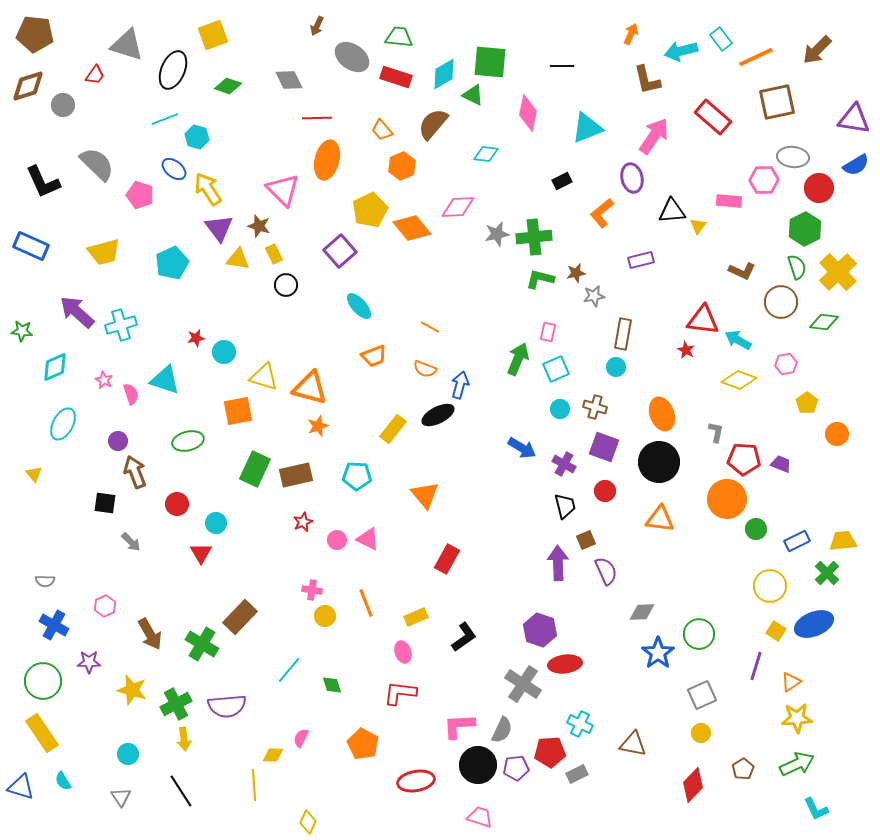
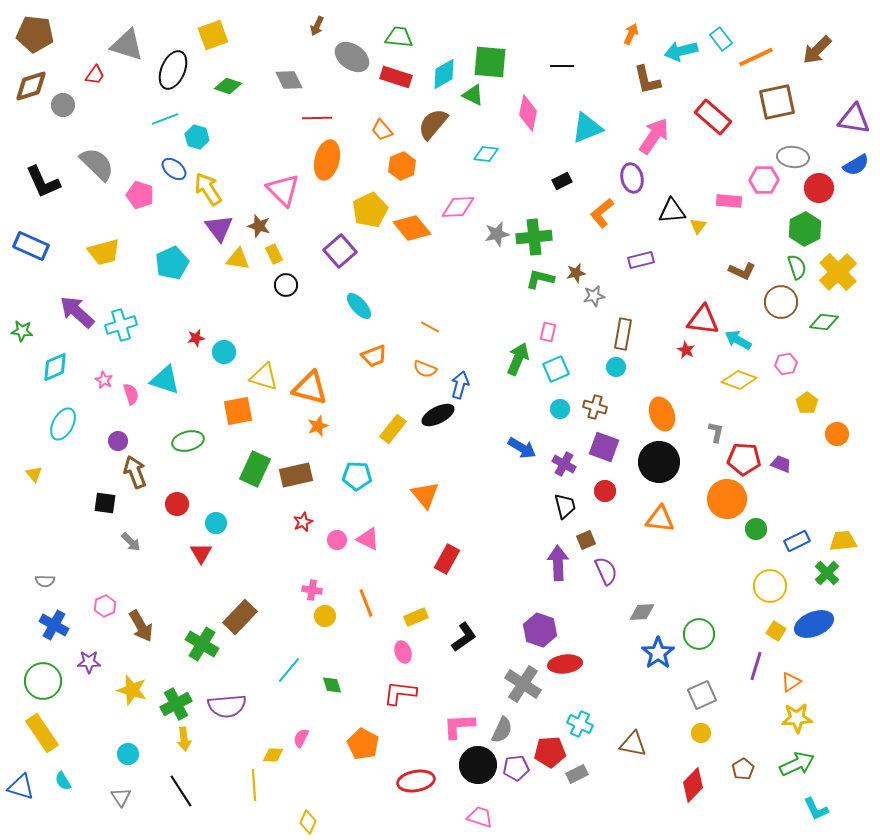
brown diamond at (28, 86): moved 3 px right
brown arrow at (150, 634): moved 9 px left, 8 px up
